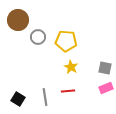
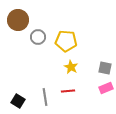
black square: moved 2 px down
